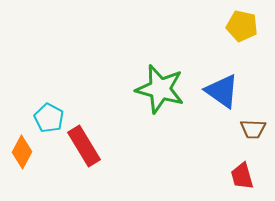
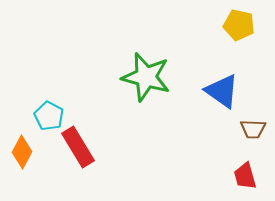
yellow pentagon: moved 3 px left, 1 px up
green star: moved 14 px left, 12 px up
cyan pentagon: moved 2 px up
red rectangle: moved 6 px left, 1 px down
red trapezoid: moved 3 px right
